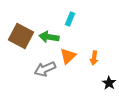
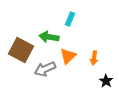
brown square: moved 14 px down
black star: moved 3 px left, 2 px up
